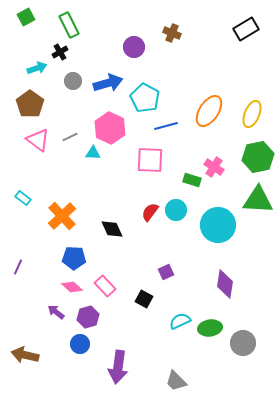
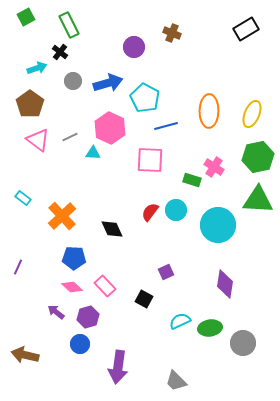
black cross at (60, 52): rotated 21 degrees counterclockwise
orange ellipse at (209, 111): rotated 32 degrees counterclockwise
